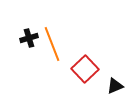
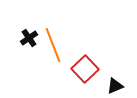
black cross: rotated 18 degrees counterclockwise
orange line: moved 1 px right, 1 px down
